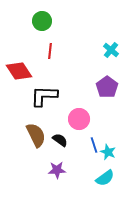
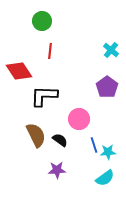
cyan star: rotated 28 degrees counterclockwise
